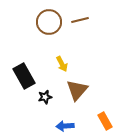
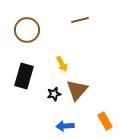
brown circle: moved 22 px left, 8 px down
black rectangle: rotated 45 degrees clockwise
black star: moved 9 px right, 3 px up
